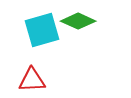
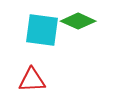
cyan square: rotated 24 degrees clockwise
